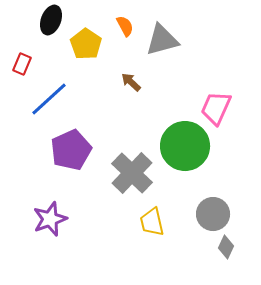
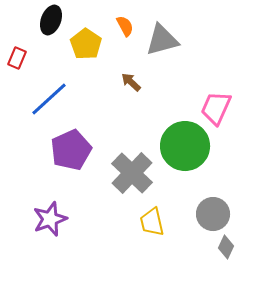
red rectangle: moved 5 px left, 6 px up
